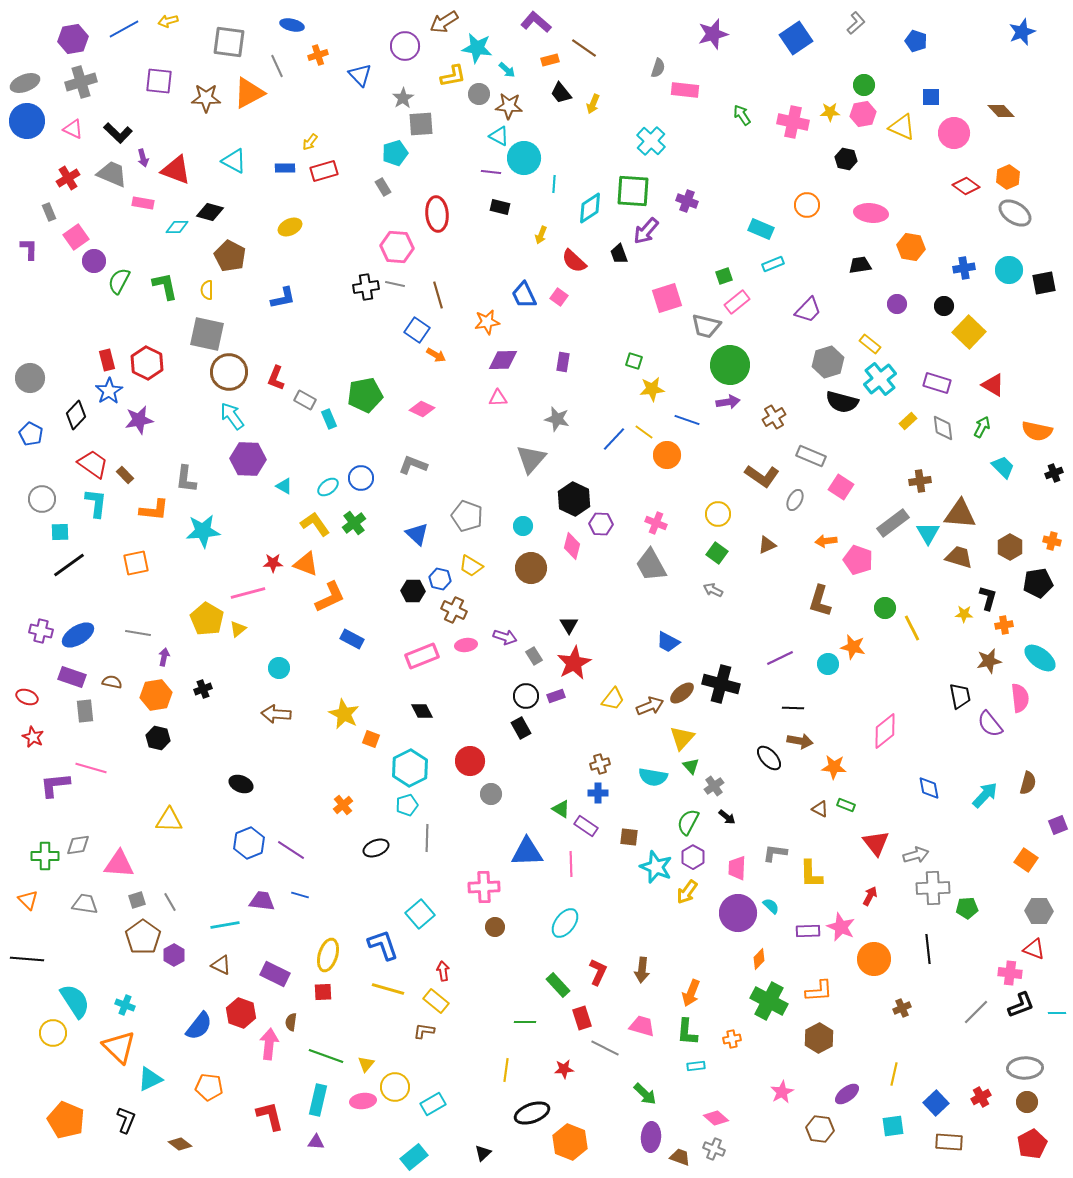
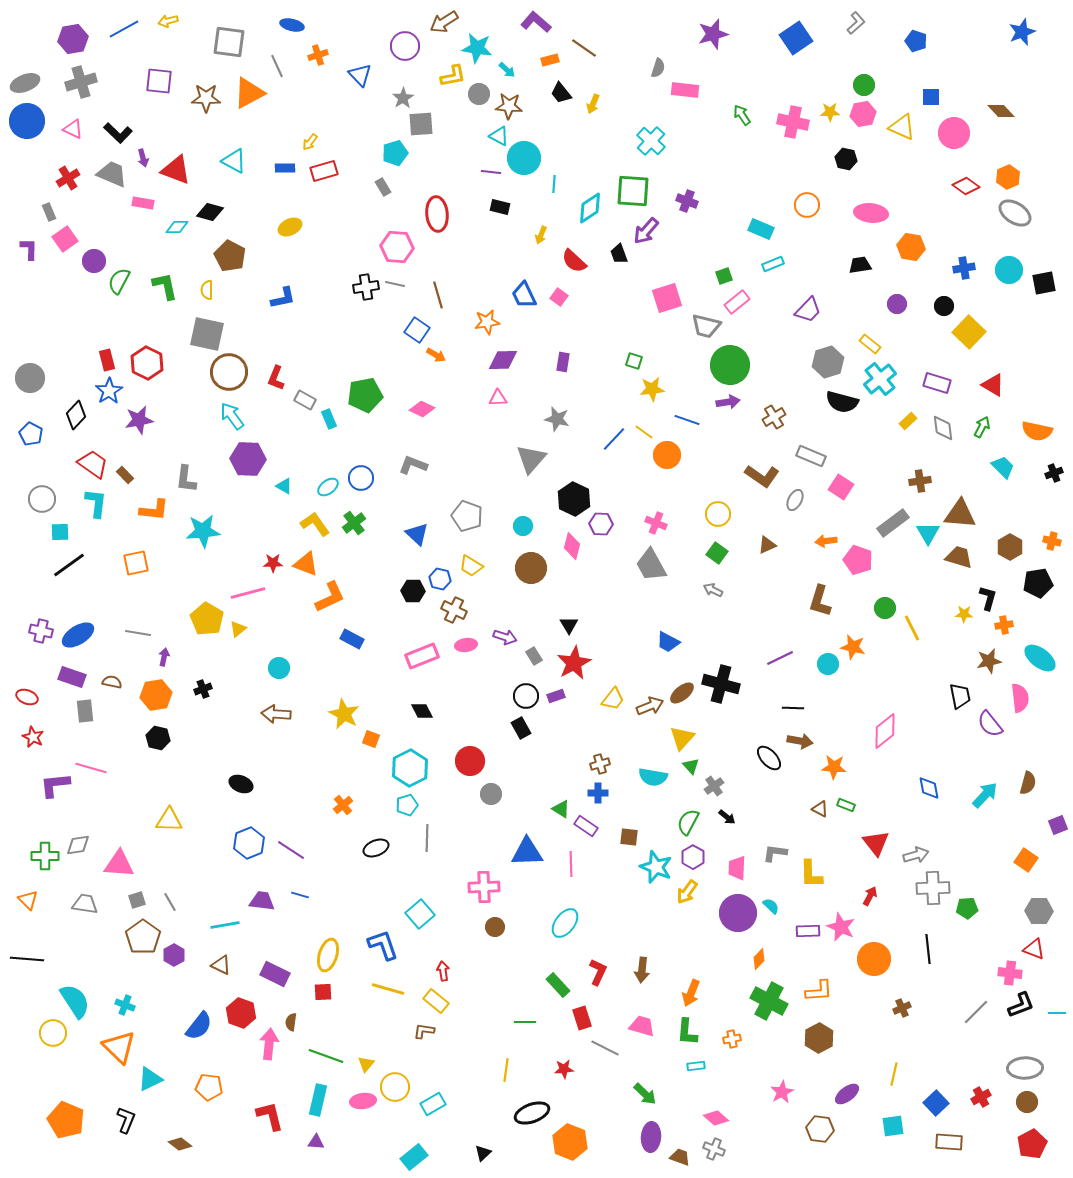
pink square at (76, 237): moved 11 px left, 2 px down
